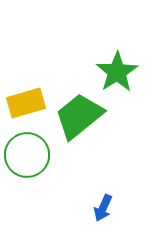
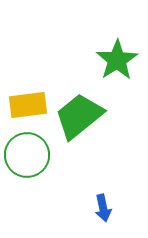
green star: moved 12 px up
yellow rectangle: moved 2 px right, 2 px down; rotated 9 degrees clockwise
blue arrow: rotated 36 degrees counterclockwise
